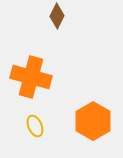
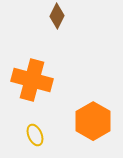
orange cross: moved 1 px right, 3 px down
yellow ellipse: moved 9 px down
